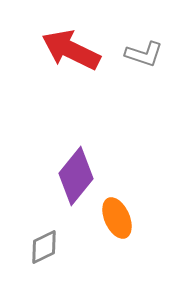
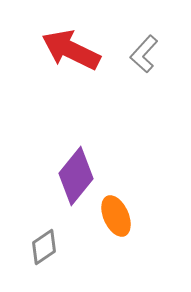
gray L-shape: rotated 114 degrees clockwise
orange ellipse: moved 1 px left, 2 px up
gray diamond: rotated 9 degrees counterclockwise
